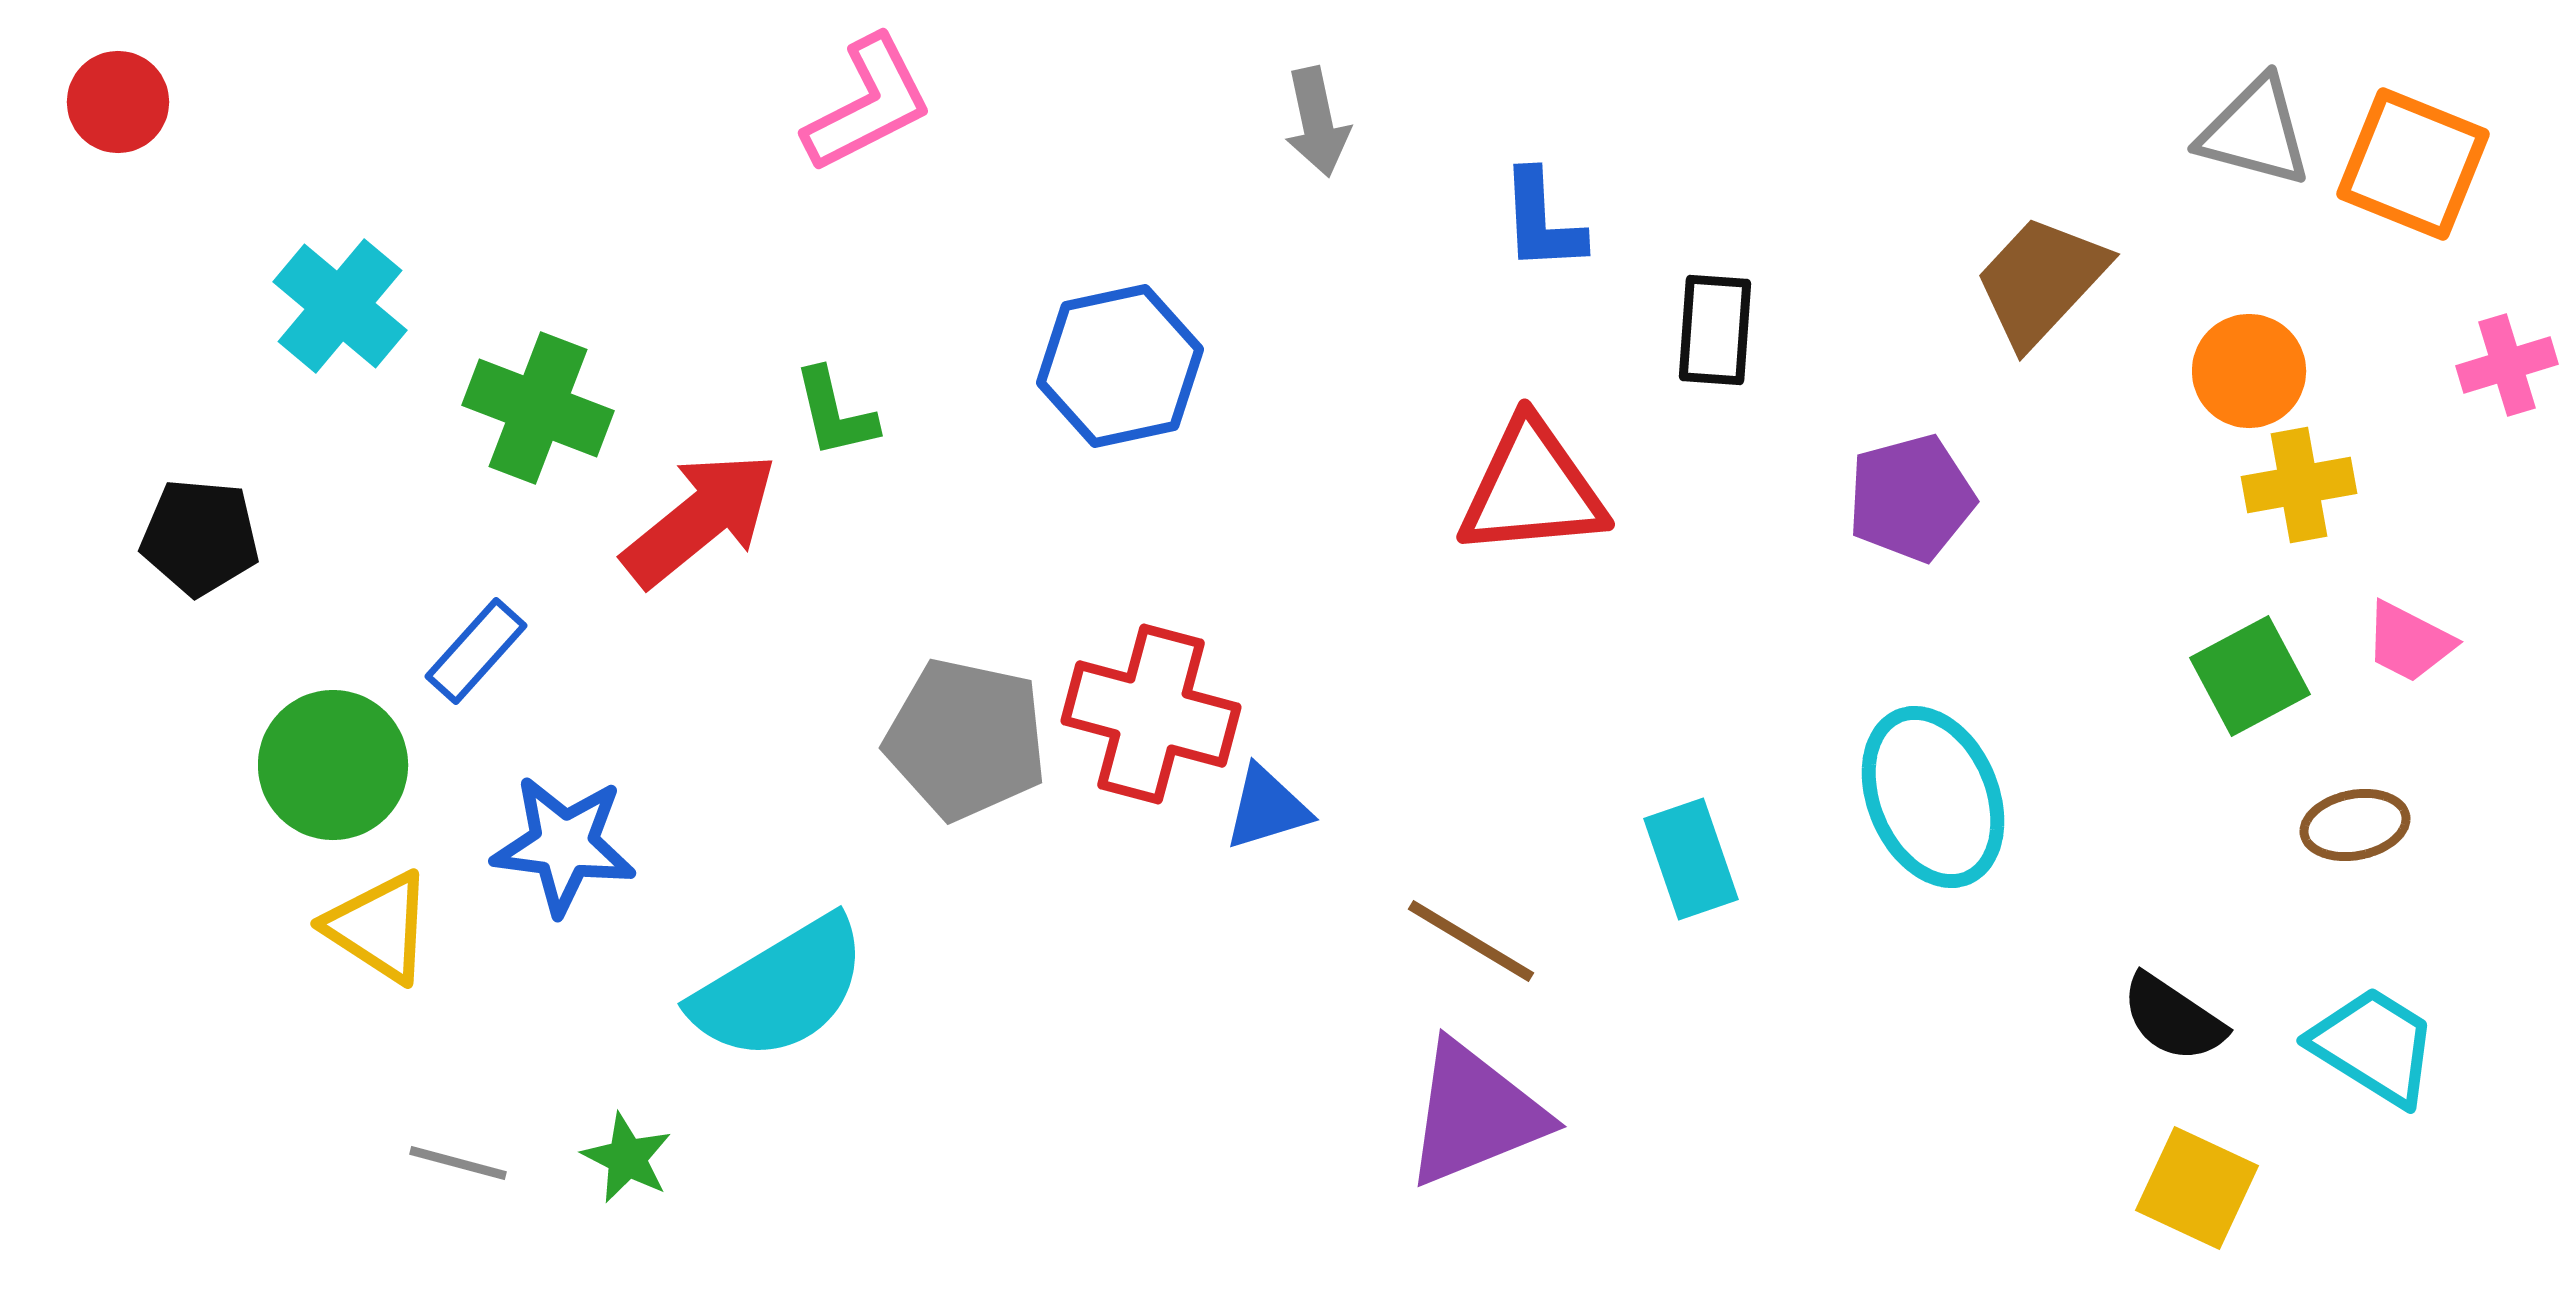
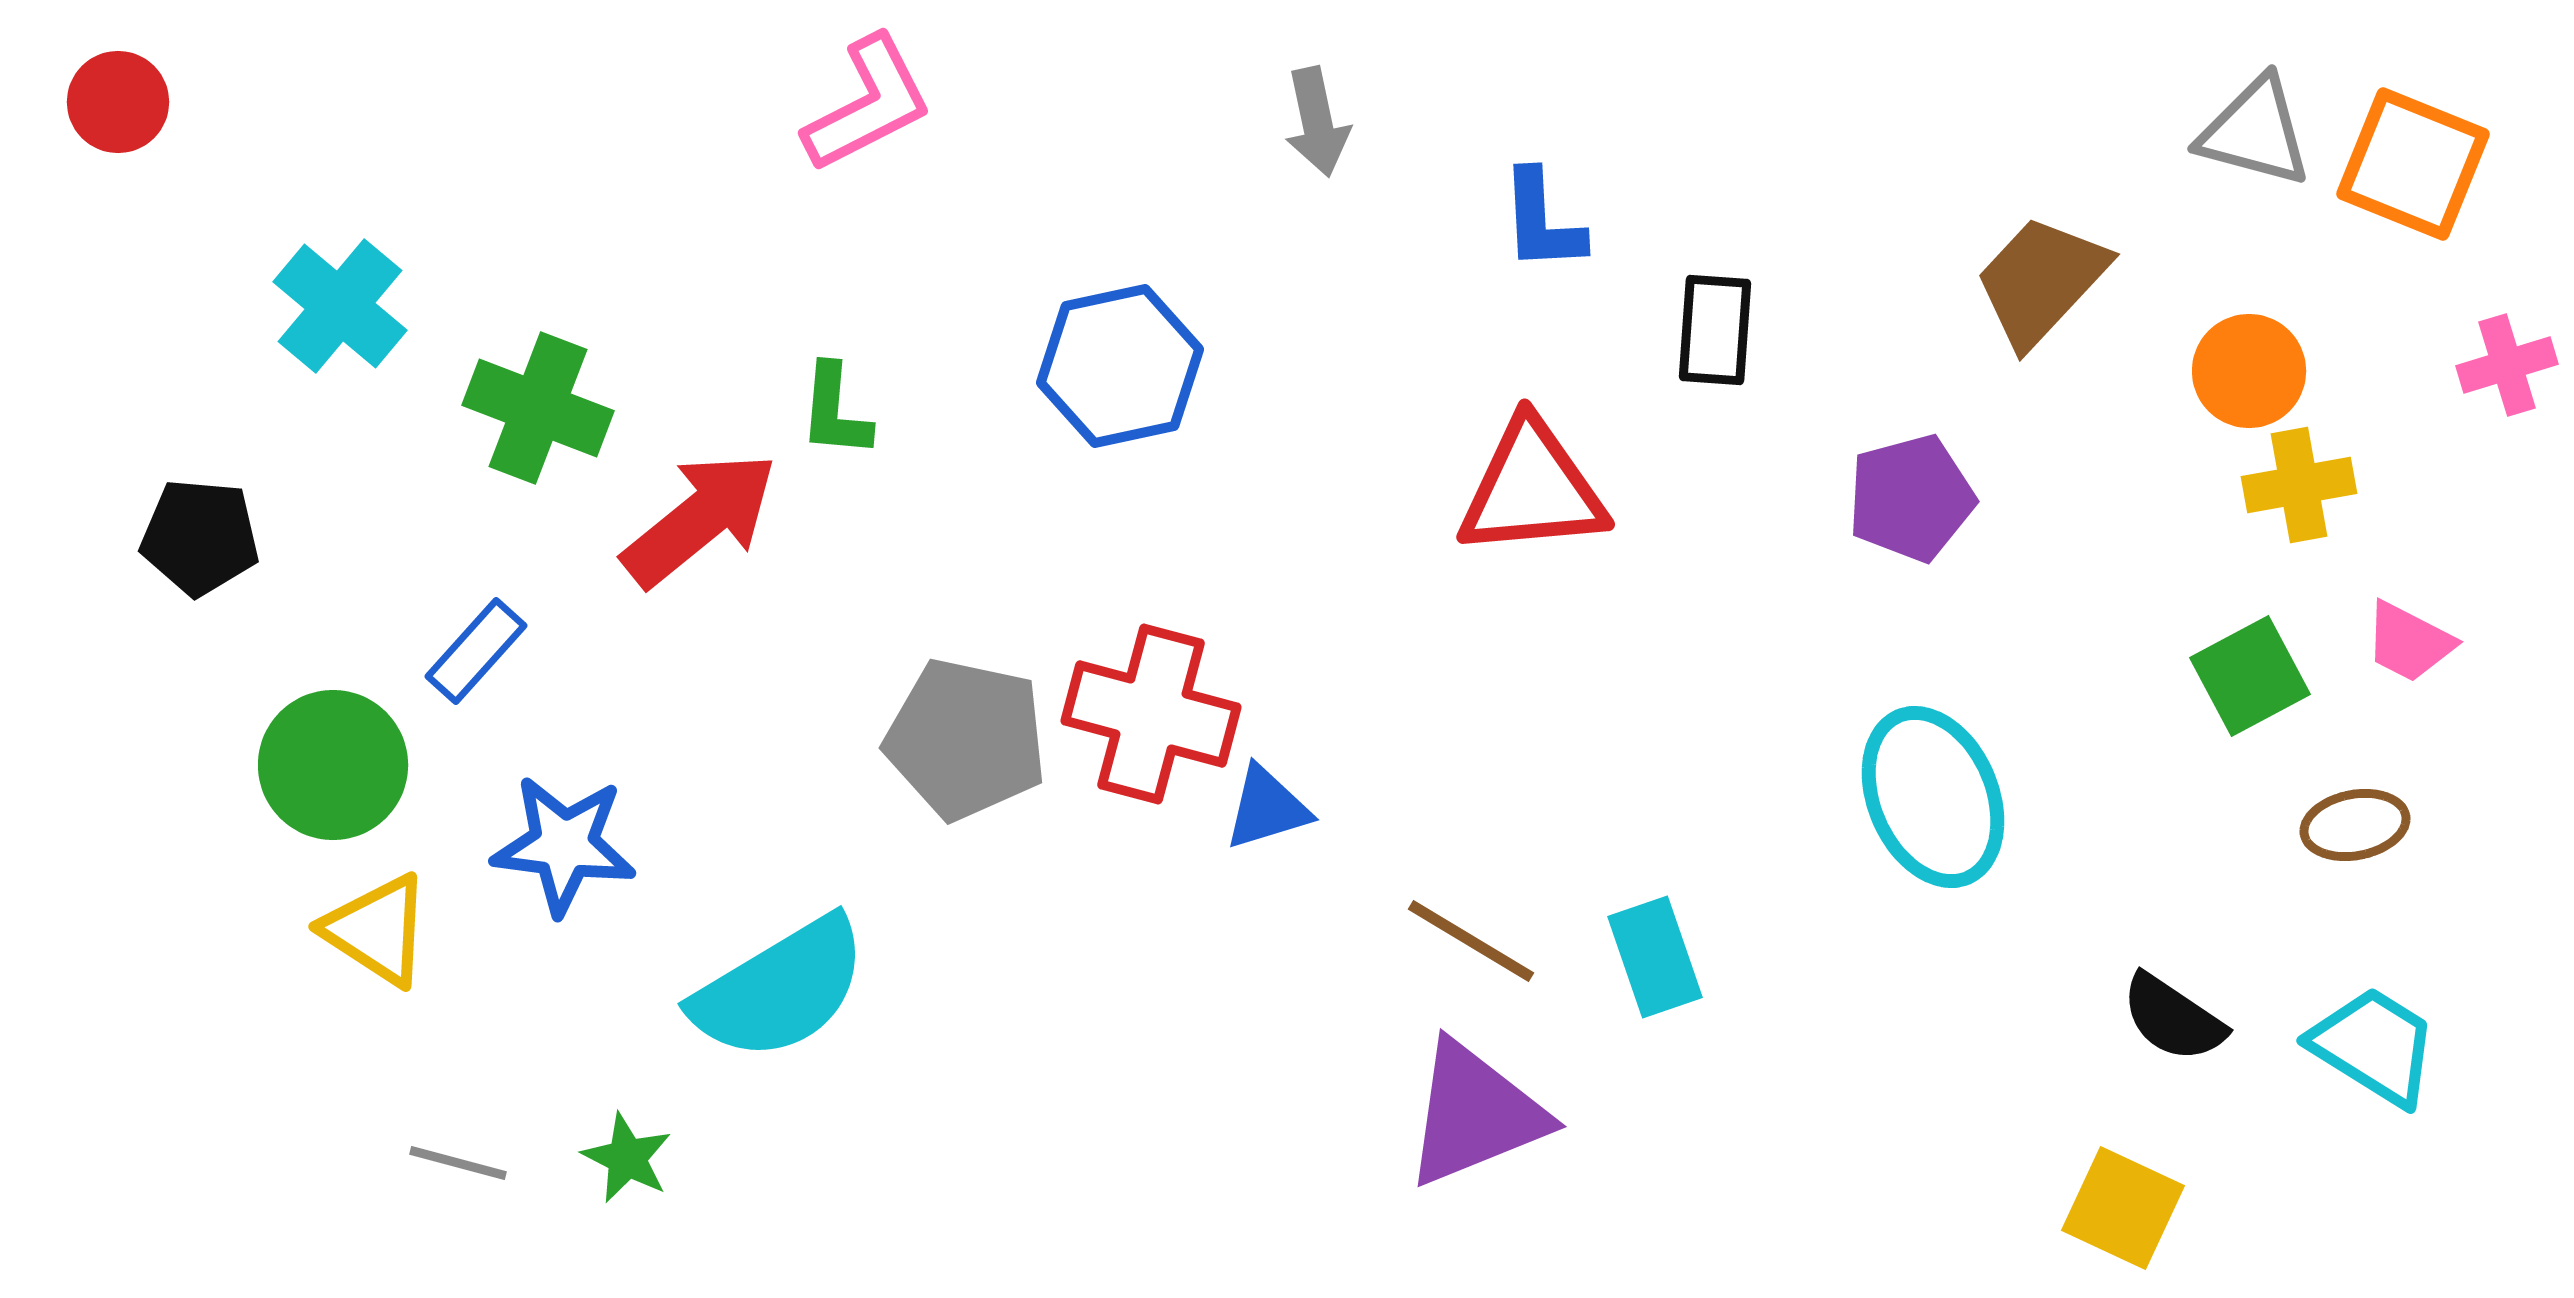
green L-shape: moved 2 px up; rotated 18 degrees clockwise
cyan rectangle: moved 36 px left, 98 px down
yellow triangle: moved 2 px left, 3 px down
yellow square: moved 74 px left, 20 px down
